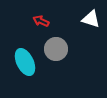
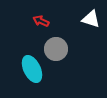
cyan ellipse: moved 7 px right, 7 px down
